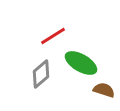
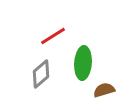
green ellipse: moved 2 px right; rotated 64 degrees clockwise
brown semicircle: rotated 35 degrees counterclockwise
